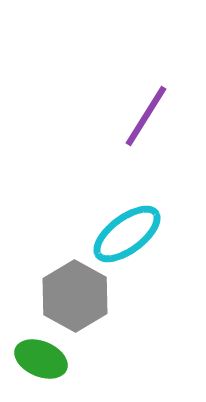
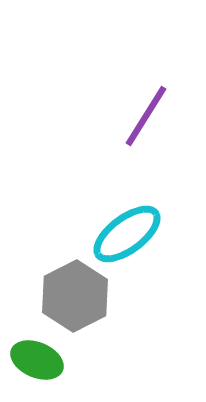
gray hexagon: rotated 4 degrees clockwise
green ellipse: moved 4 px left, 1 px down
